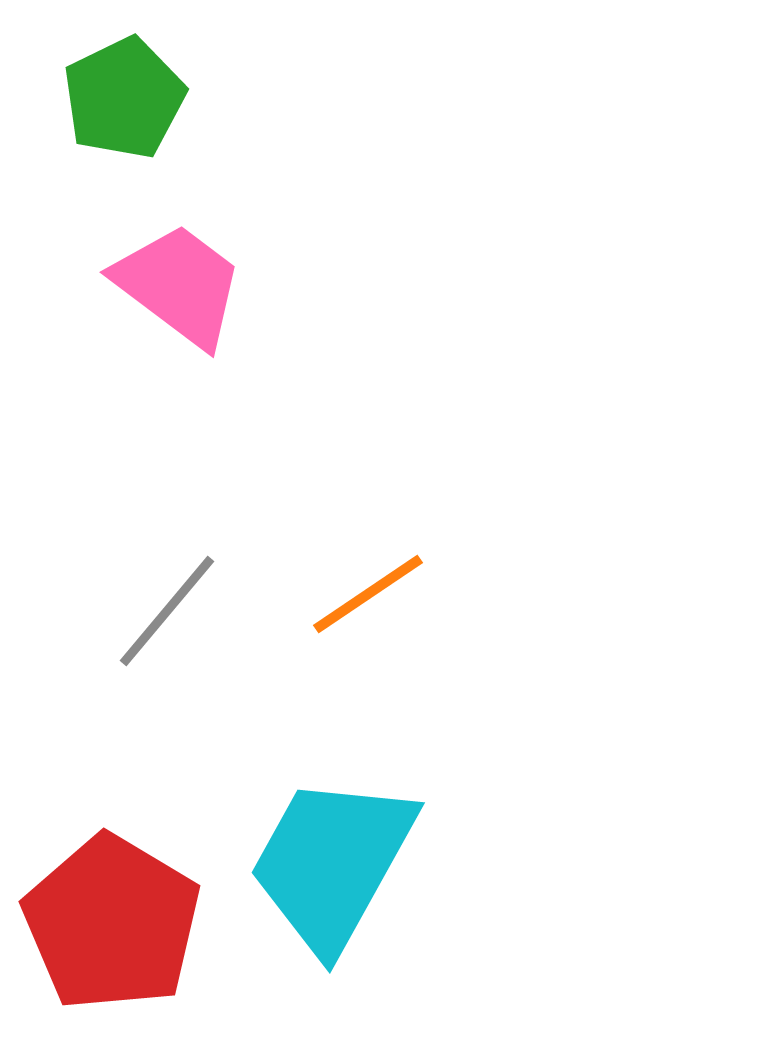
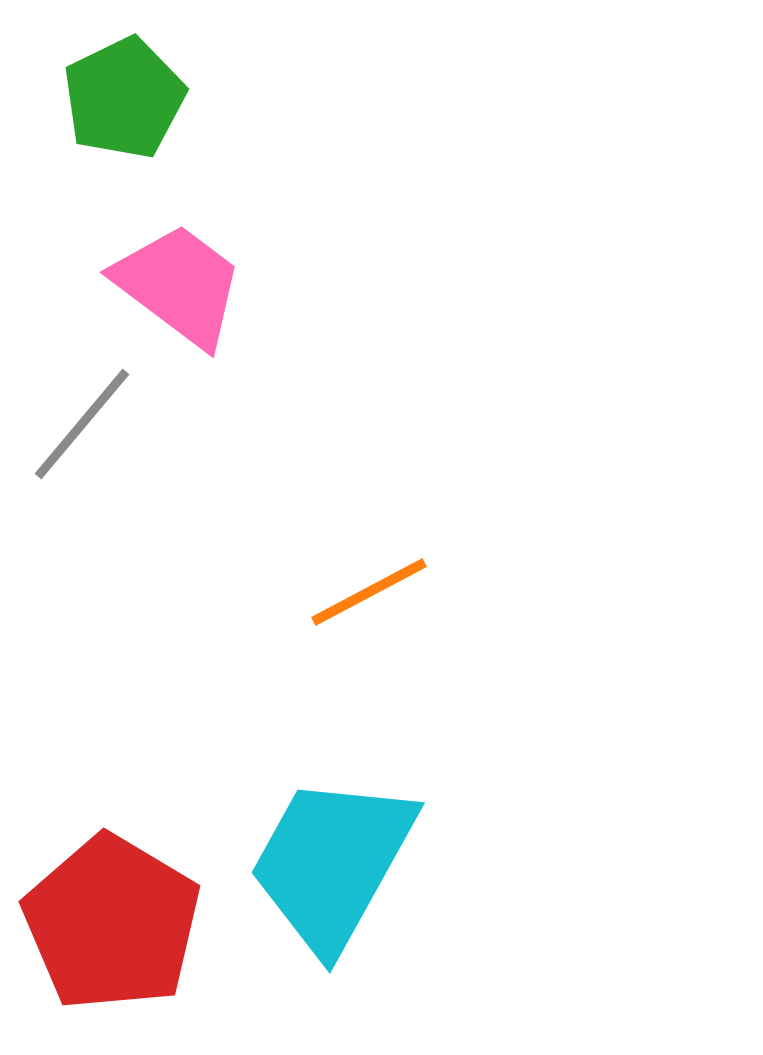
orange line: moved 1 px right, 2 px up; rotated 6 degrees clockwise
gray line: moved 85 px left, 187 px up
